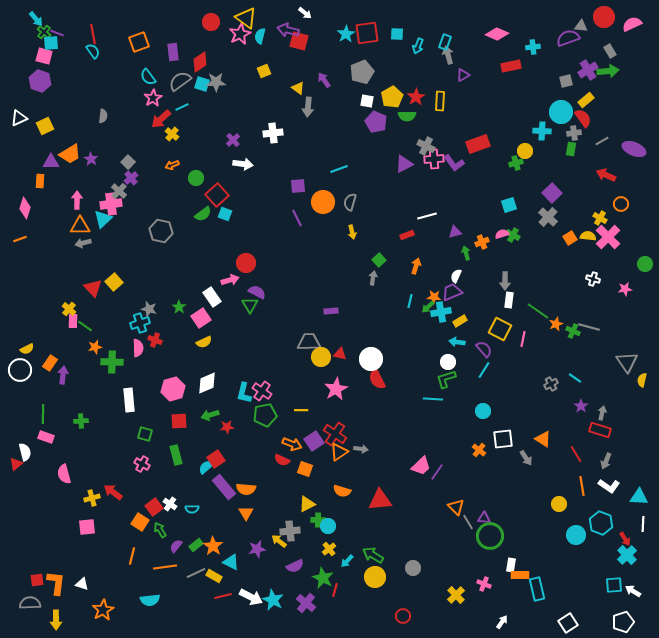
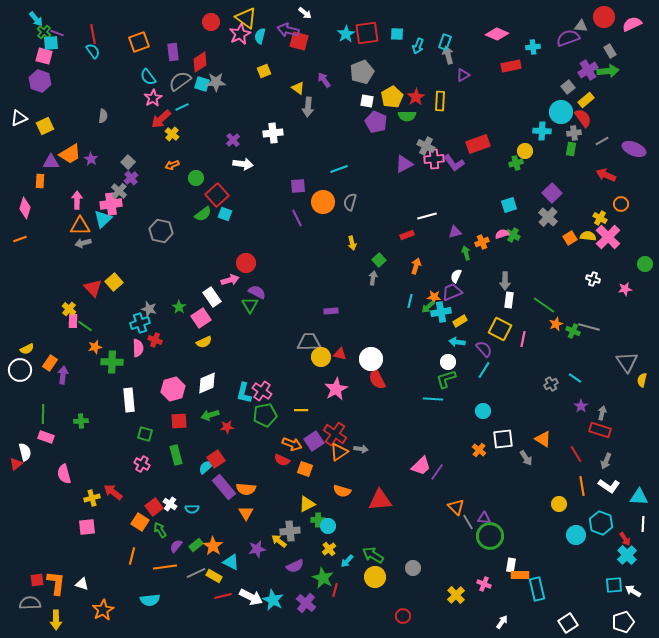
gray square at (566, 81): moved 2 px right, 6 px down; rotated 24 degrees counterclockwise
yellow arrow at (352, 232): moved 11 px down
green line at (538, 311): moved 6 px right, 6 px up
